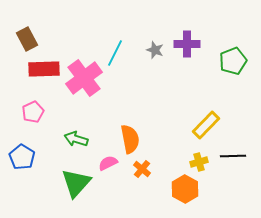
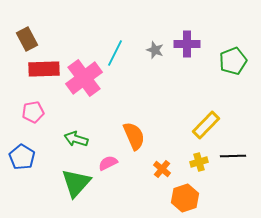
pink pentagon: rotated 15 degrees clockwise
orange semicircle: moved 4 px right, 3 px up; rotated 12 degrees counterclockwise
orange cross: moved 20 px right
orange hexagon: moved 9 px down; rotated 12 degrees clockwise
